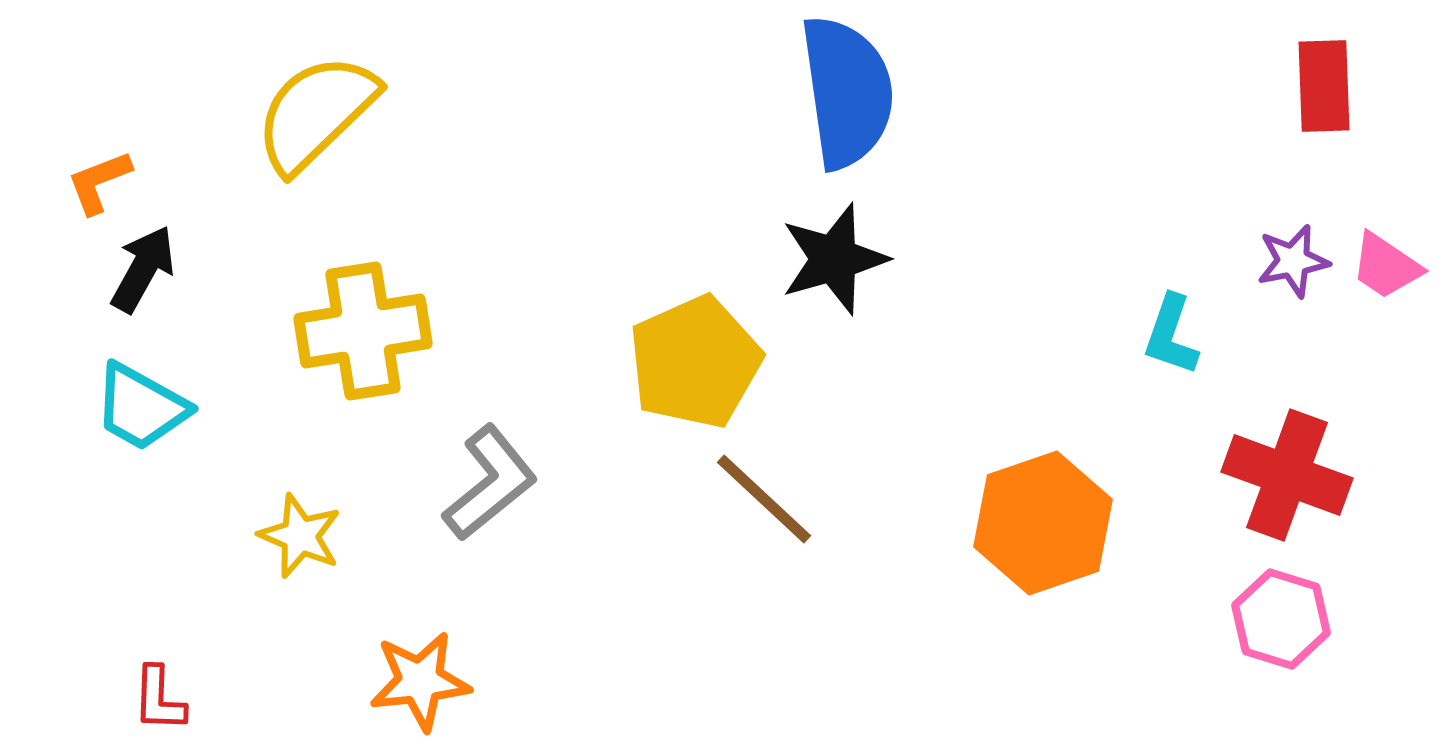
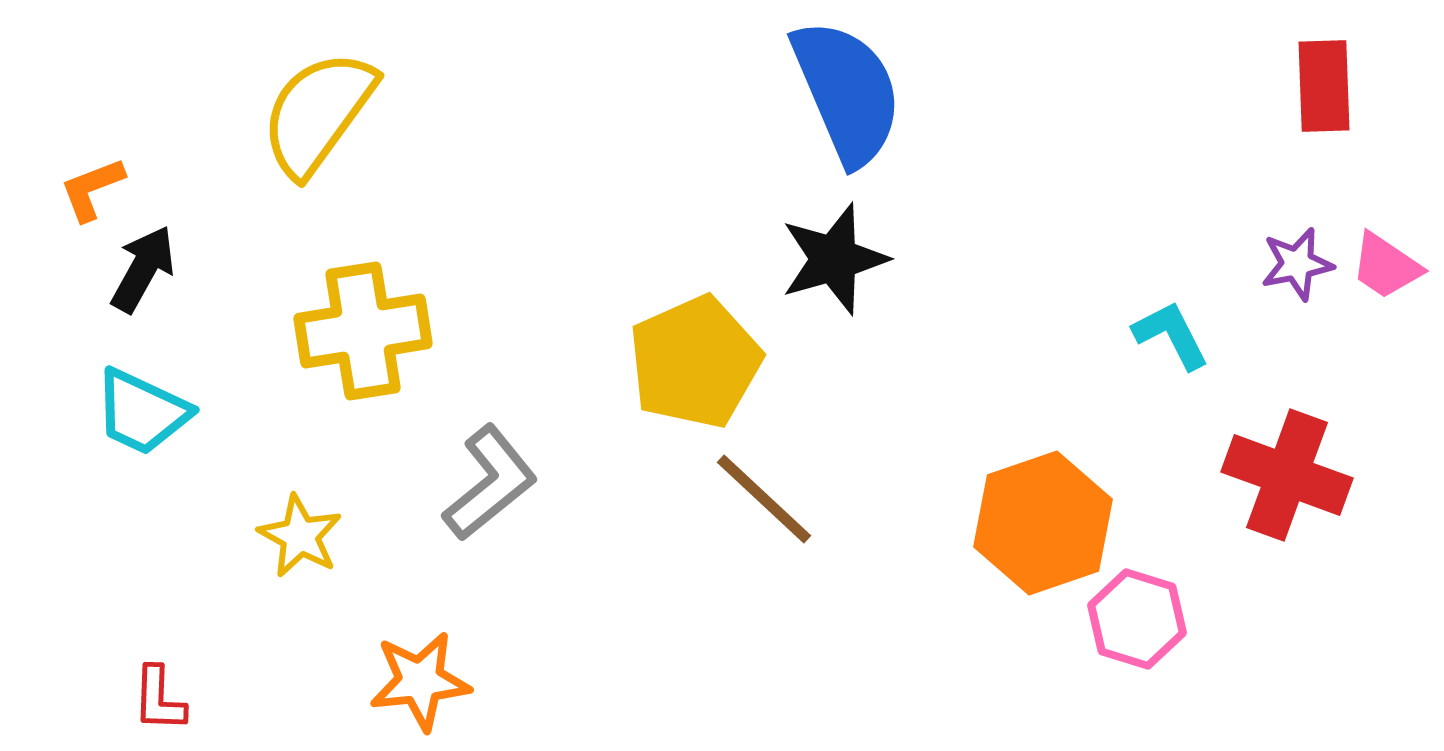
blue semicircle: rotated 15 degrees counterclockwise
yellow semicircle: moved 2 px right; rotated 10 degrees counterclockwise
orange L-shape: moved 7 px left, 7 px down
purple star: moved 4 px right, 3 px down
cyan L-shape: rotated 134 degrees clockwise
cyan trapezoid: moved 1 px right, 5 px down; rotated 4 degrees counterclockwise
yellow star: rotated 6 degrees clockwise
pink hexagon: moved 144 px left
